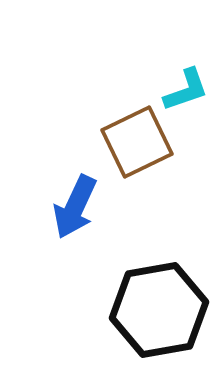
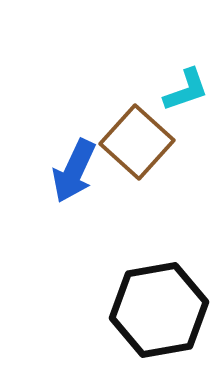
brown square: rotated 22 degrees counterclockwise
blue arrow: moved 1 px left, 36 px up
